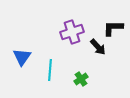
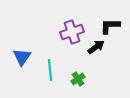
black L-shape: moved 3 px left, 2 px up
black arrow: moved 2 px left; rotated 84 degrees counterclockwise
cyan line: rotated 10 degrees counterclockwise
green cross: moved 3 px left
